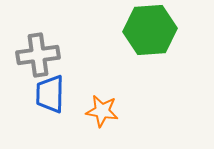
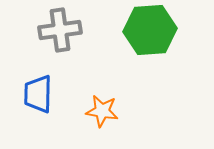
gray cross: moved 22 px right, 25 px up
blue trapezoid: moved 12 px left
